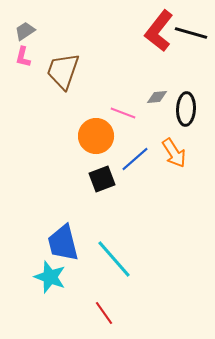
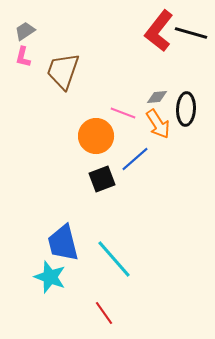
orange arrow: moved 16 px left, 29 px up
